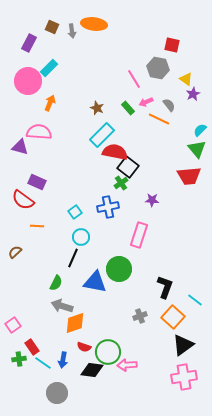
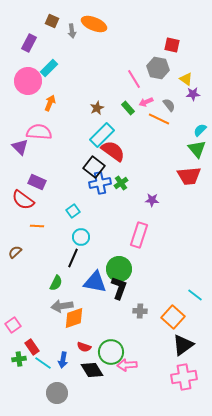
orange ellipse at (94, 24): rotated 15 degrees clockwise
brown square at (52, 27): moved 6 px up
purple star at (193, 94): rotated 24 degrees clockwise
brown star at (97, 108): rotated 24 degrees clockwise
purple triangle at (20, 147): rotated 30 degrees clockwise
red semicircle at (115, 152): moved 2 px left, 1 px up; rotated 25 degrees clockwise
black square at (128, 167): moved 34 px left
blue cross at (108, 207): moved 8 px left, 24 px up
cyan square at (75, 212): moved 2 px left, 1 px up
black L-shape at (165, 287): moved 46 px left, 1 px down
cyan line at (195, 300): moved 5 px up
gray arrow at (62, 306): rotated 25 degrees counterclockwise
gray cross at (140, 316): moved 5 px up; rotated 24 degrees clockwise
orange diamond at (75, 323): moved 1 px left, 5 px up
green circle at (108, 352): moved 3 px right
black diamond at (92, 370): rotated 50 degrees clockwise
